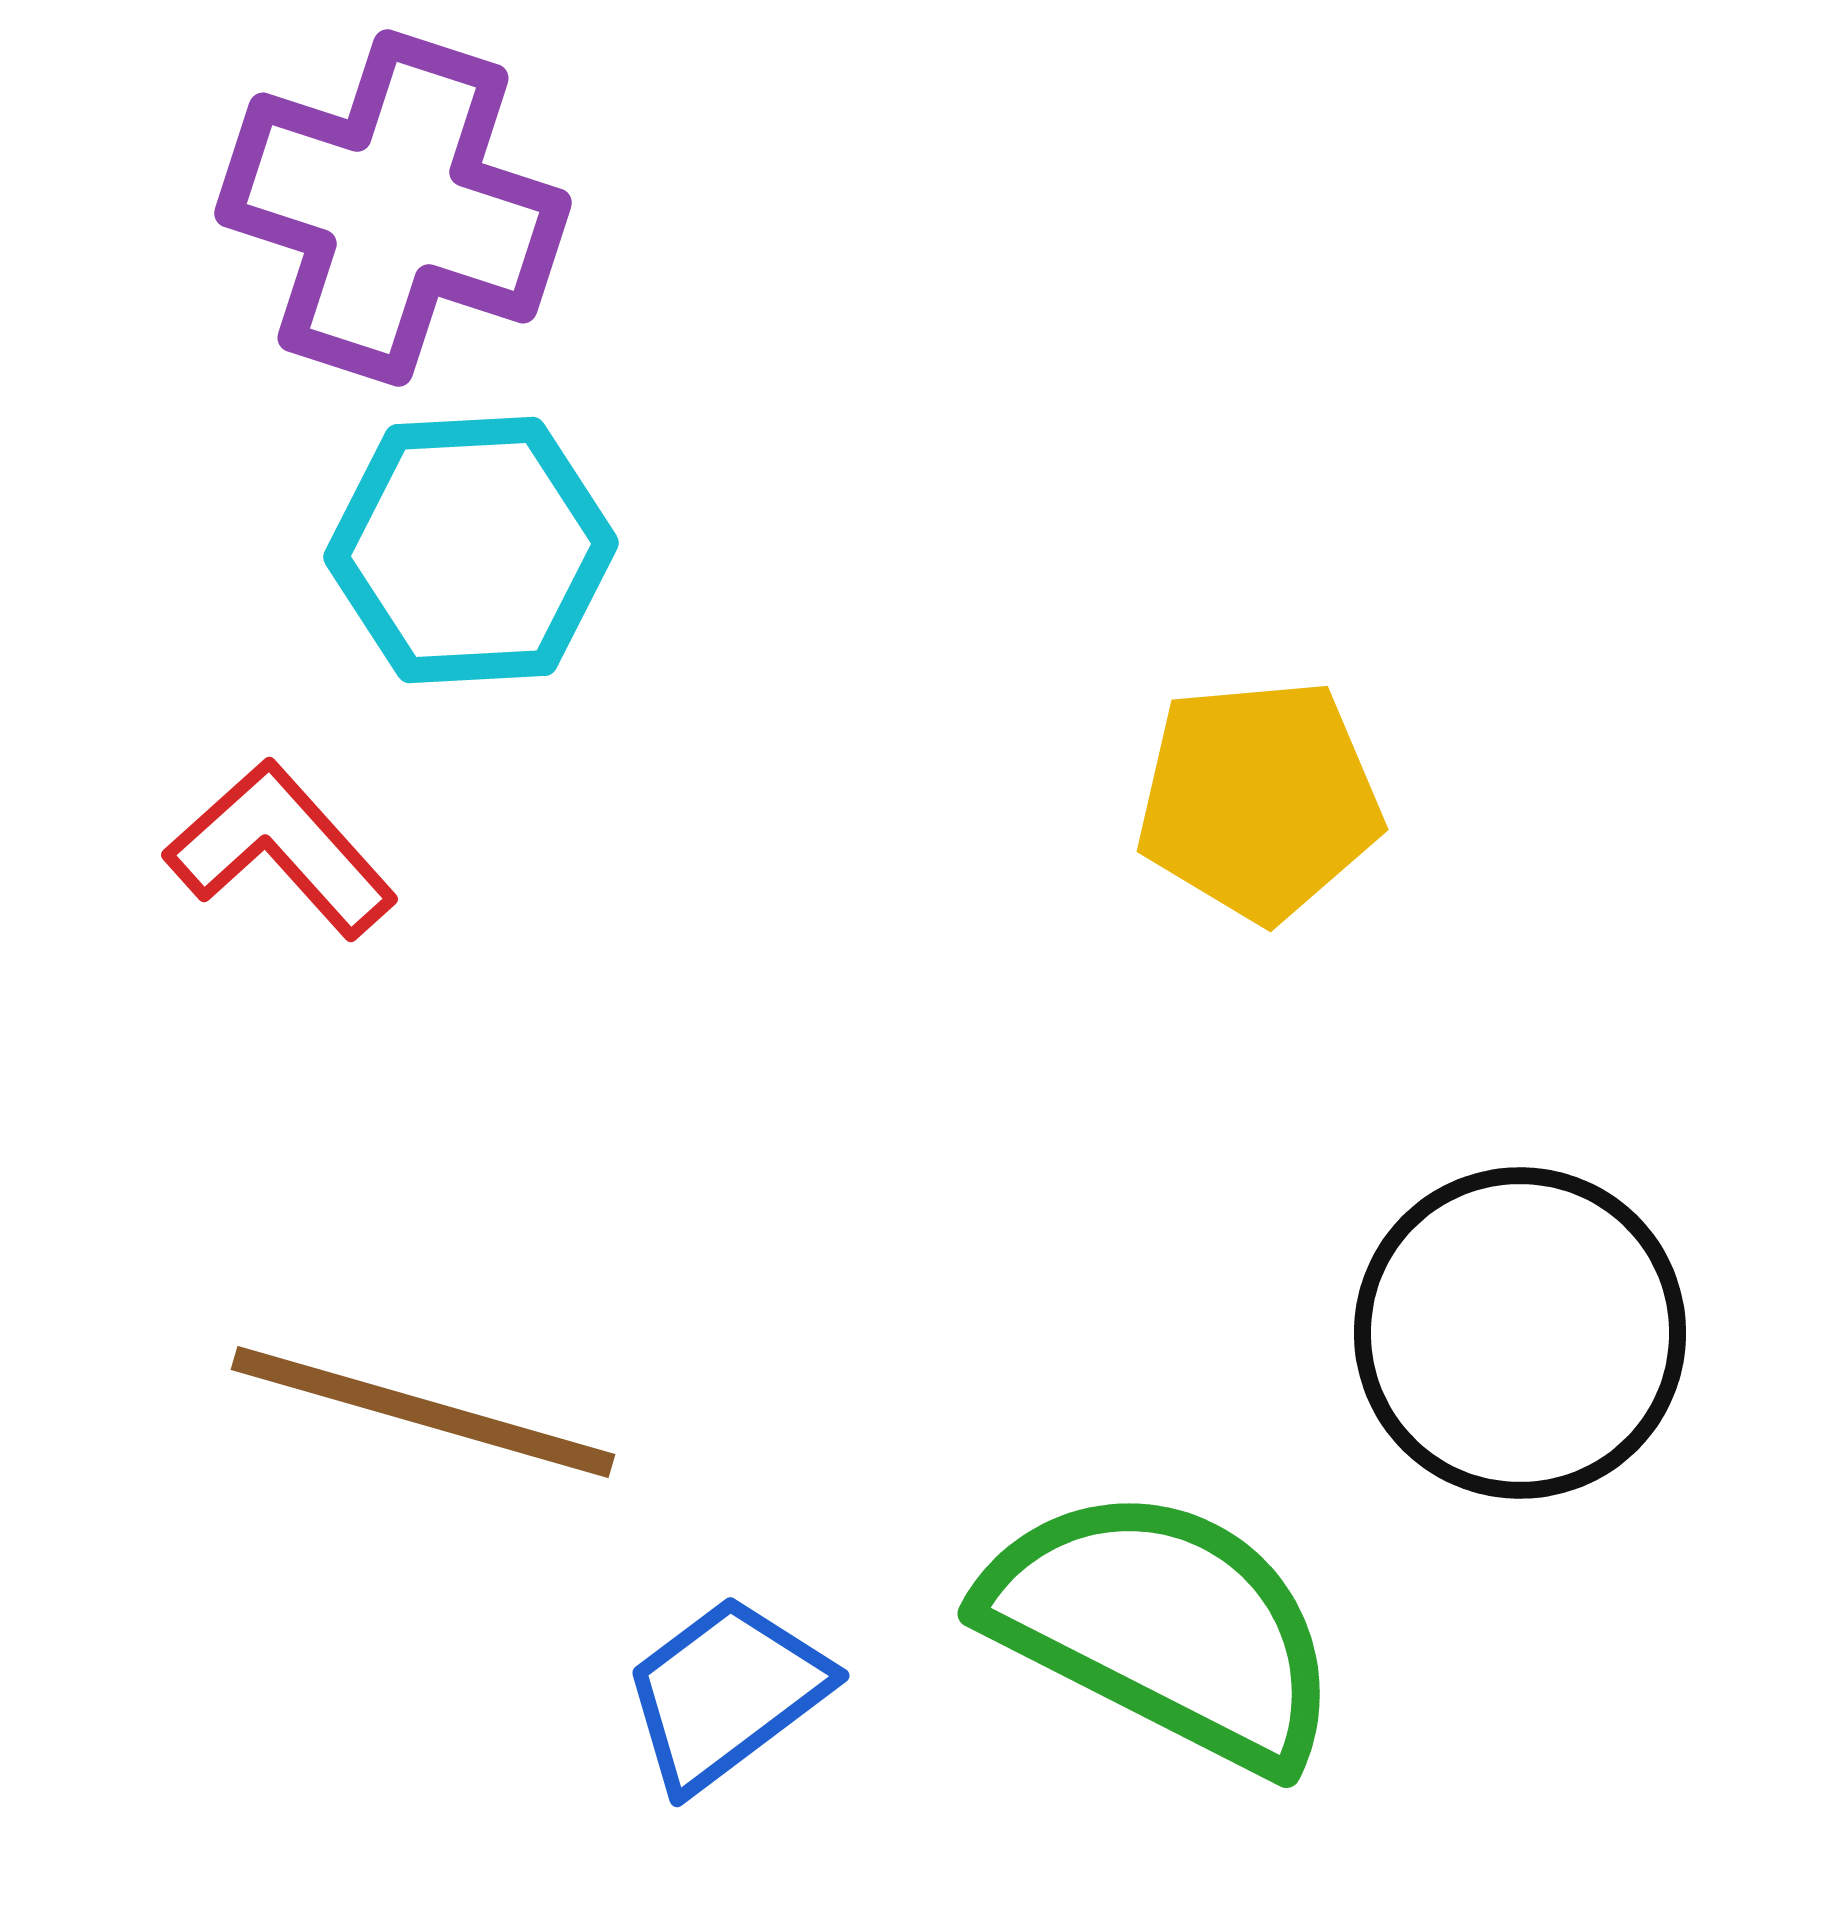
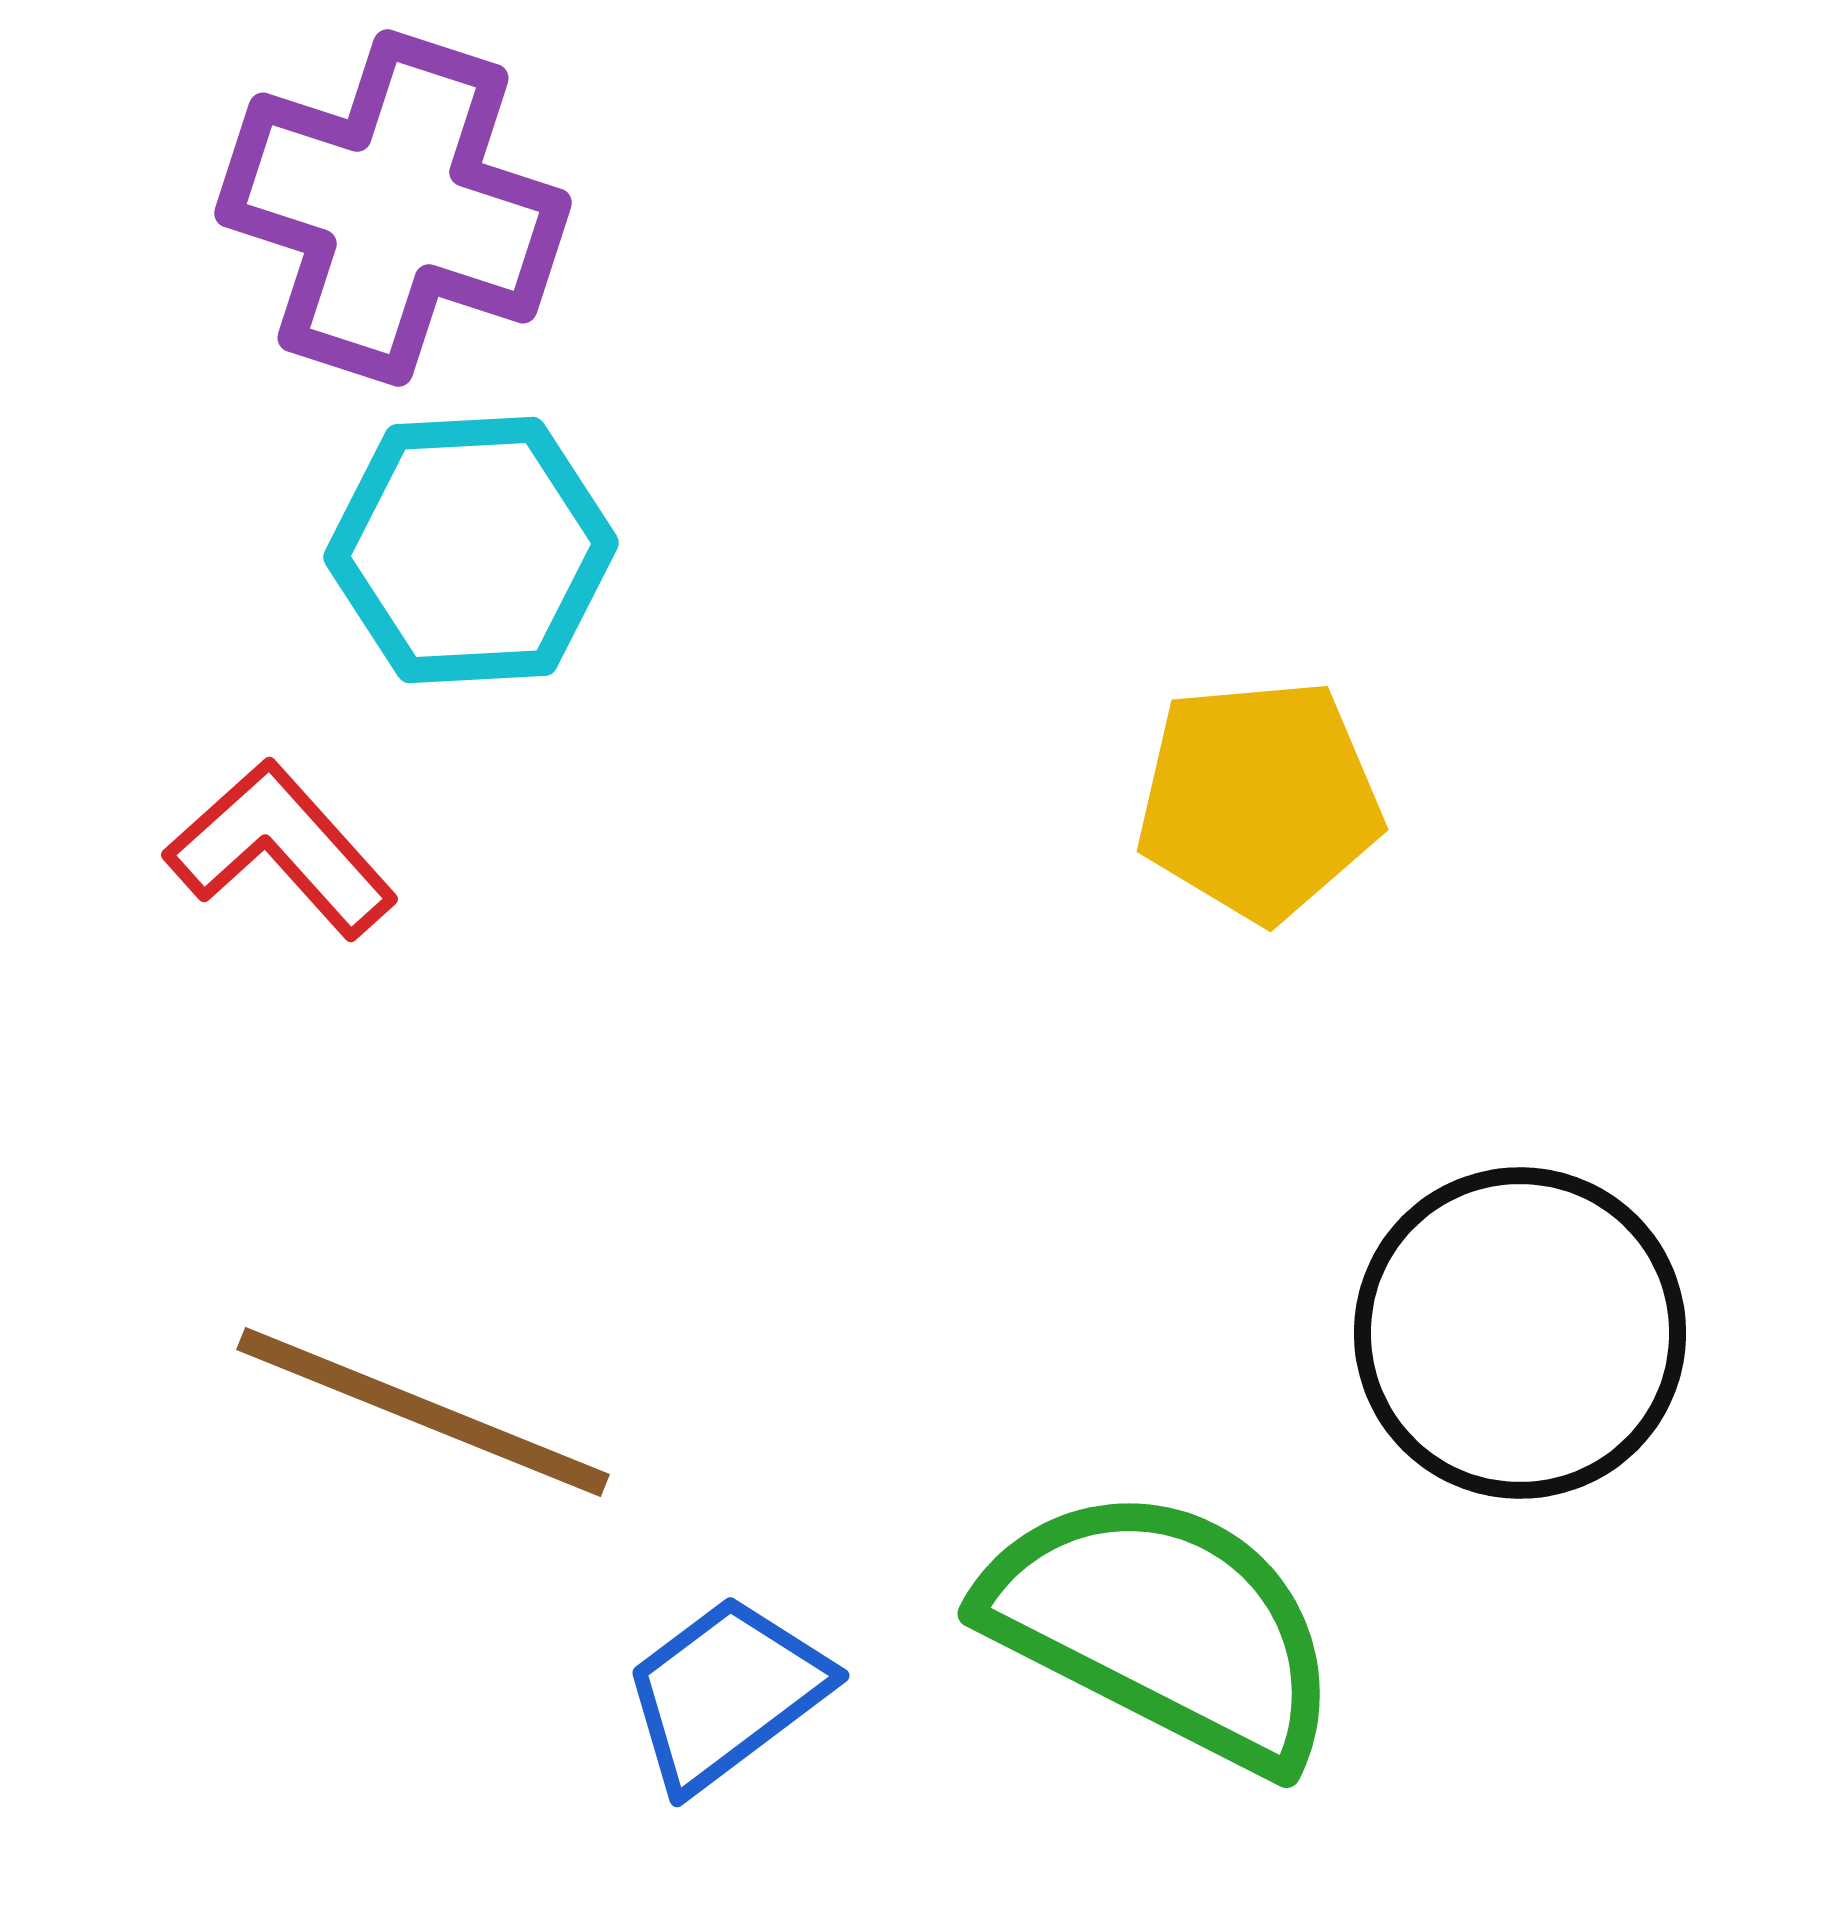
brown line: rotated 6 degrees clockwise
